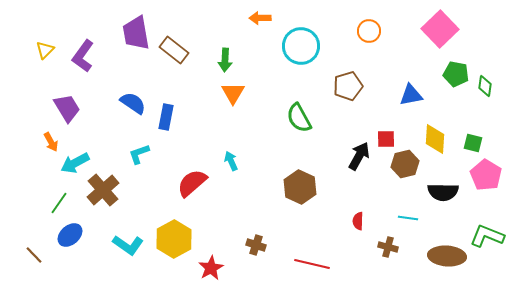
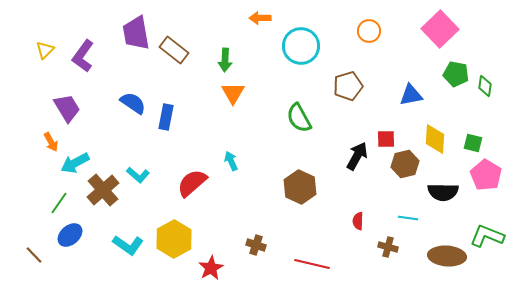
cyan L-shape at (139, 154): moved 1 px left, 21 px down; rotated 120 degrees counterclockwise
black arrow at (359, 156): moved 2 px left
